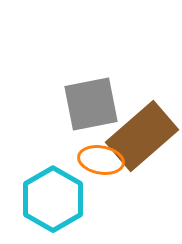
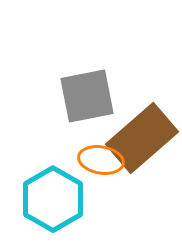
gray square: moved 4 px left, 8 px up
brown rectangle: moved 2 px down
